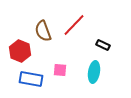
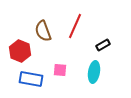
red line: moved 1 px right, 1 px down; rotated 20 degrees counterclockwise
black rectangle: rotated 56 degrees counterclockwise
